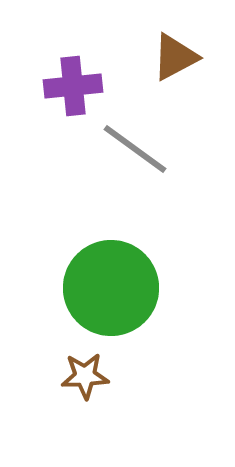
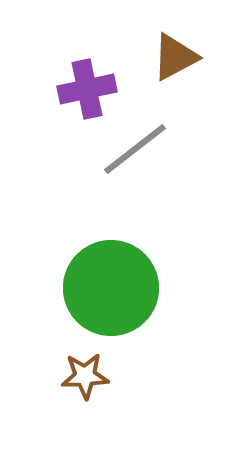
purple cross: moved 14 px right, 3 px down; rotated 6 degrees counterclockwise
gray line: rotated 74 degrees counterclockwise
